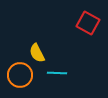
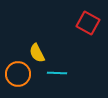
orange circle: moved 2 px left, 1 px up
